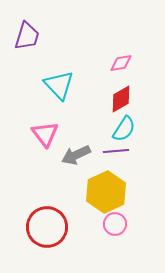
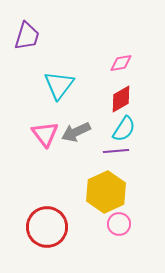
cyan triangle: rotated 20 degrees clockwise
gray arrow: moved 23 px up
pink circle: moved 4 px right
